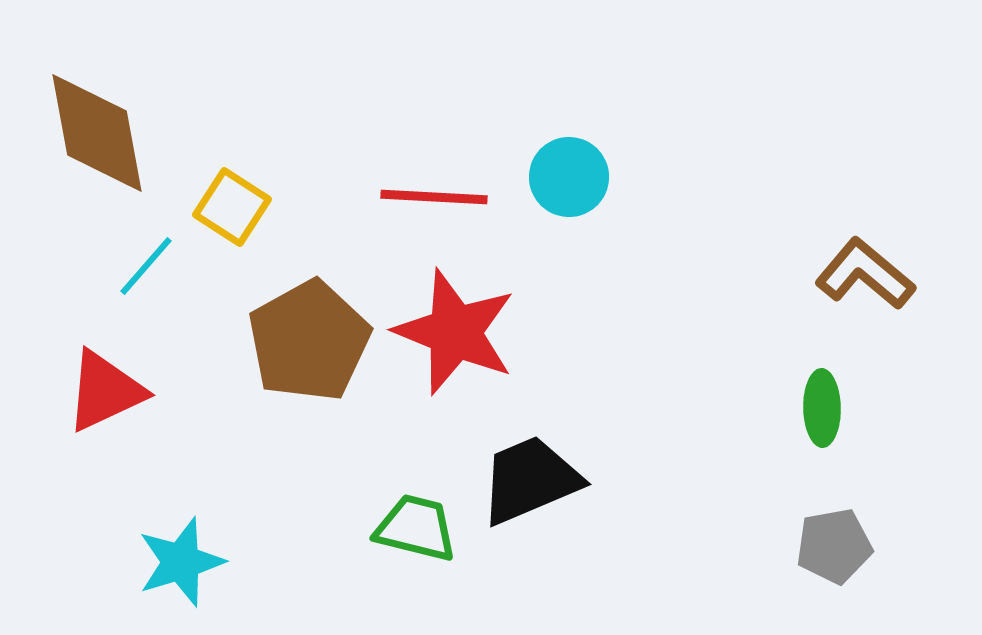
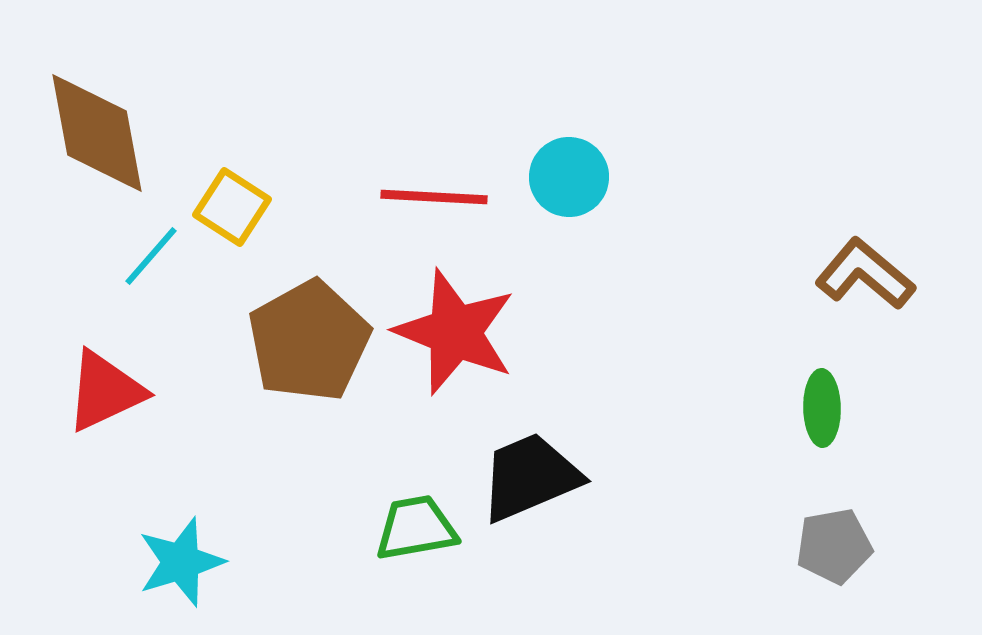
cyan line: moved 5 px right, 10 px up
black trapezoid: moved 3 px up
green trapezoid: rotated 24 degrees counterclockwise
